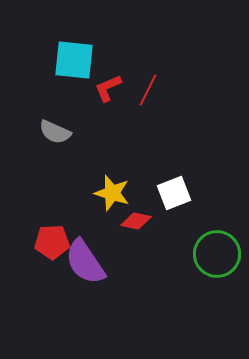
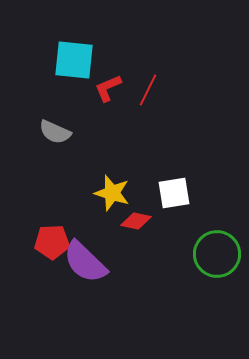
white square: rotated 12 degrees clockwise
purple semicircle: rotated 12 degrees counterclockwise
